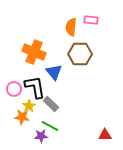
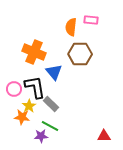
red triangle: moved 1 px left, 1 px down
